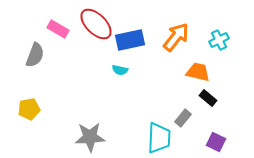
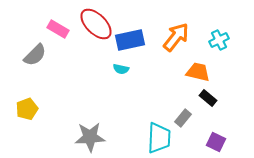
gray semicircle: rotated 25 degrees clockwise
cyan semicircle: moved 1 px right, 1 px up
yellow pentagon: moved 2 px left; rotated 10 degrees counterclockwise
